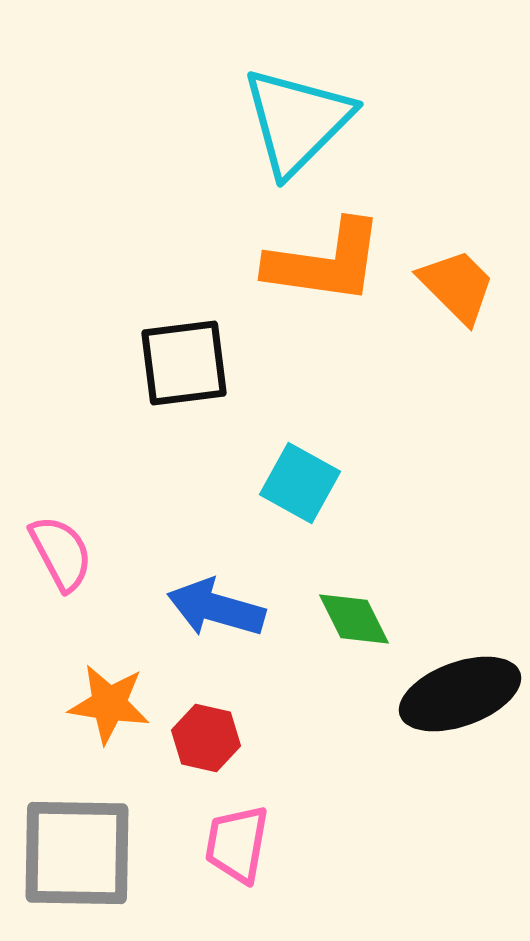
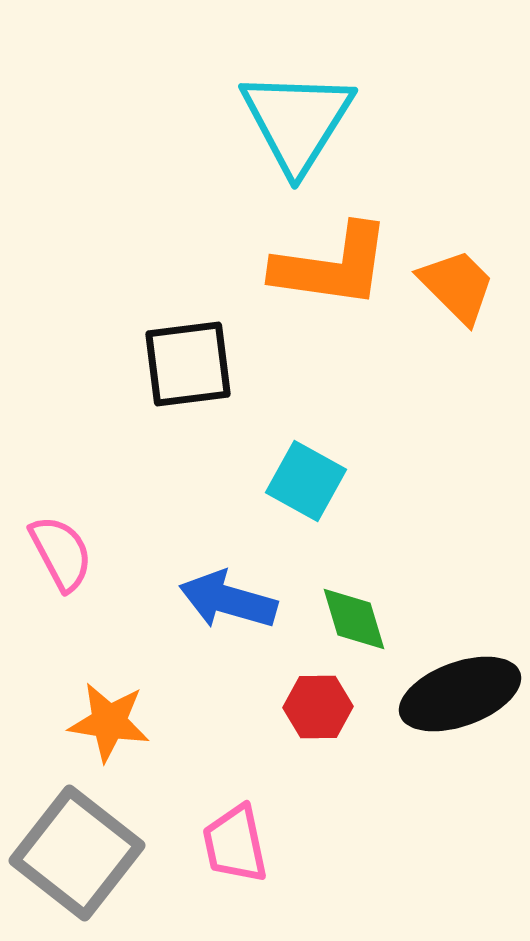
cyan triangle: rotated 13 degrees counterclockwise
orange L-shape: moved 7 px right, 4 px down
black square: moved 4 px right, 1 px down
cyan square: moved 6 px right, 2 px up
blue arrow: moved 12 px right, 8 px up
green diamond: rotated 10 degrees clockwise
orange star: moved 18 px down
red hexagon: moved 112 px right, 31 px up; rotated 14 degrees counterclockwise
pink trapezoid: moved 2 px left; rotated 22 degrees counterclockwise
gray square: rotated 37 degrees clockwise
